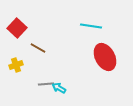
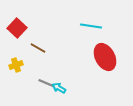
gray line: moved 1 px up; rotated 28 degrees clockwise
